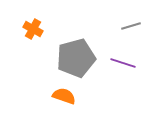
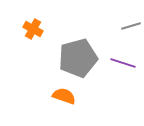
gray pentagon: moved 2 px right
